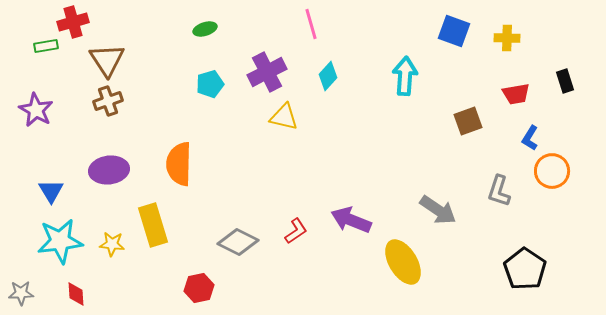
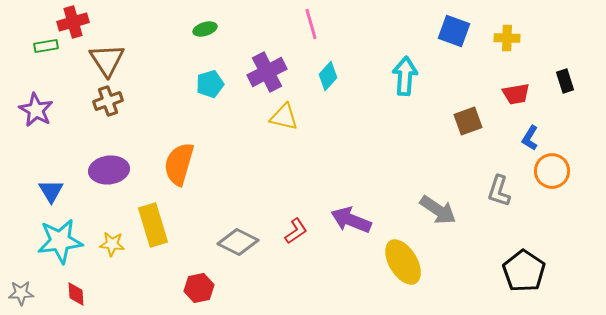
orange semicircle: rotated 15 degrees clockwise
black pentagon: moved 1 px left, 2 px down
